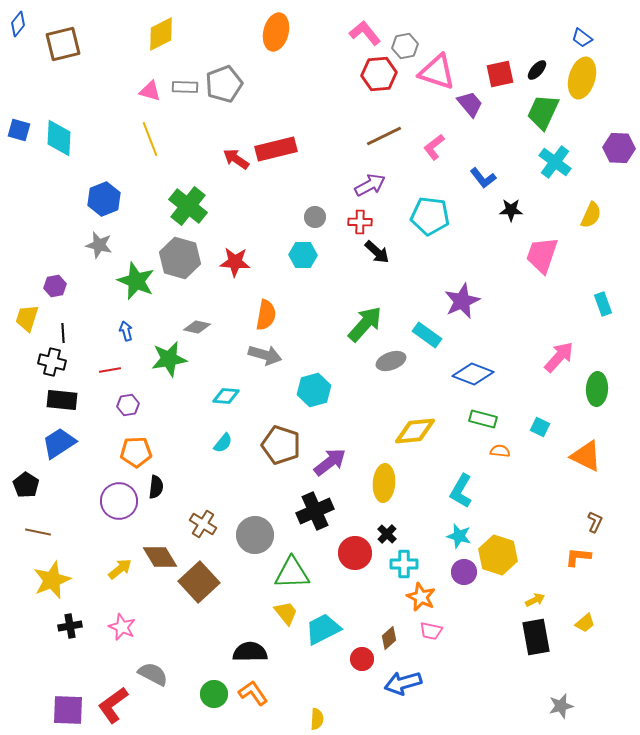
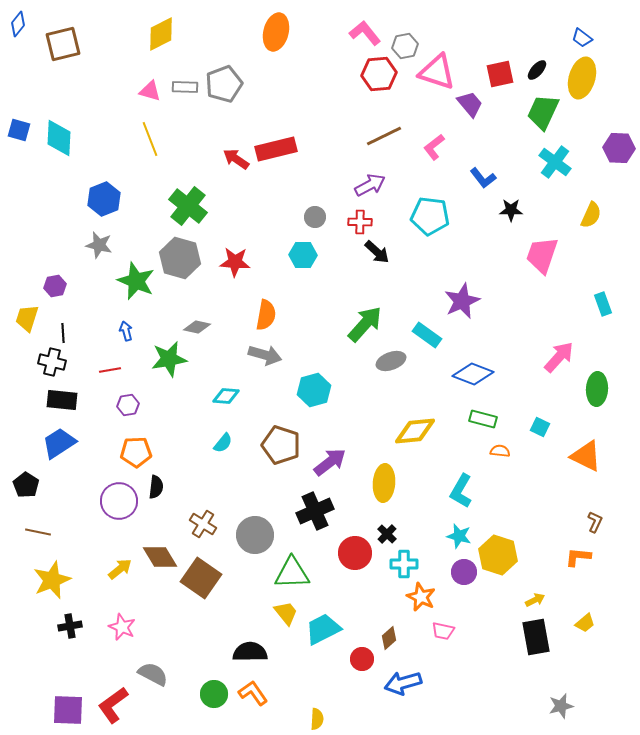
brown square at (199, 582): moved 2 px right, 4 px up; rotated 12 degrees counterclockwise
pink trapezoid at (431, 631): moved 12 px right
